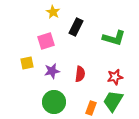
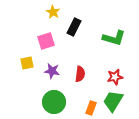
black rectangle: moved 2 px left
purple star: rotated 21 degrees clockwise
